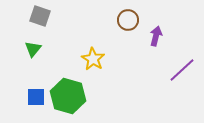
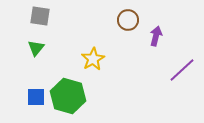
gray square: rotated 10 degrees counterclockwise
green triangle: moved 3 px right, 1 px up
yellow star: rotated 10 degrees clockwise
